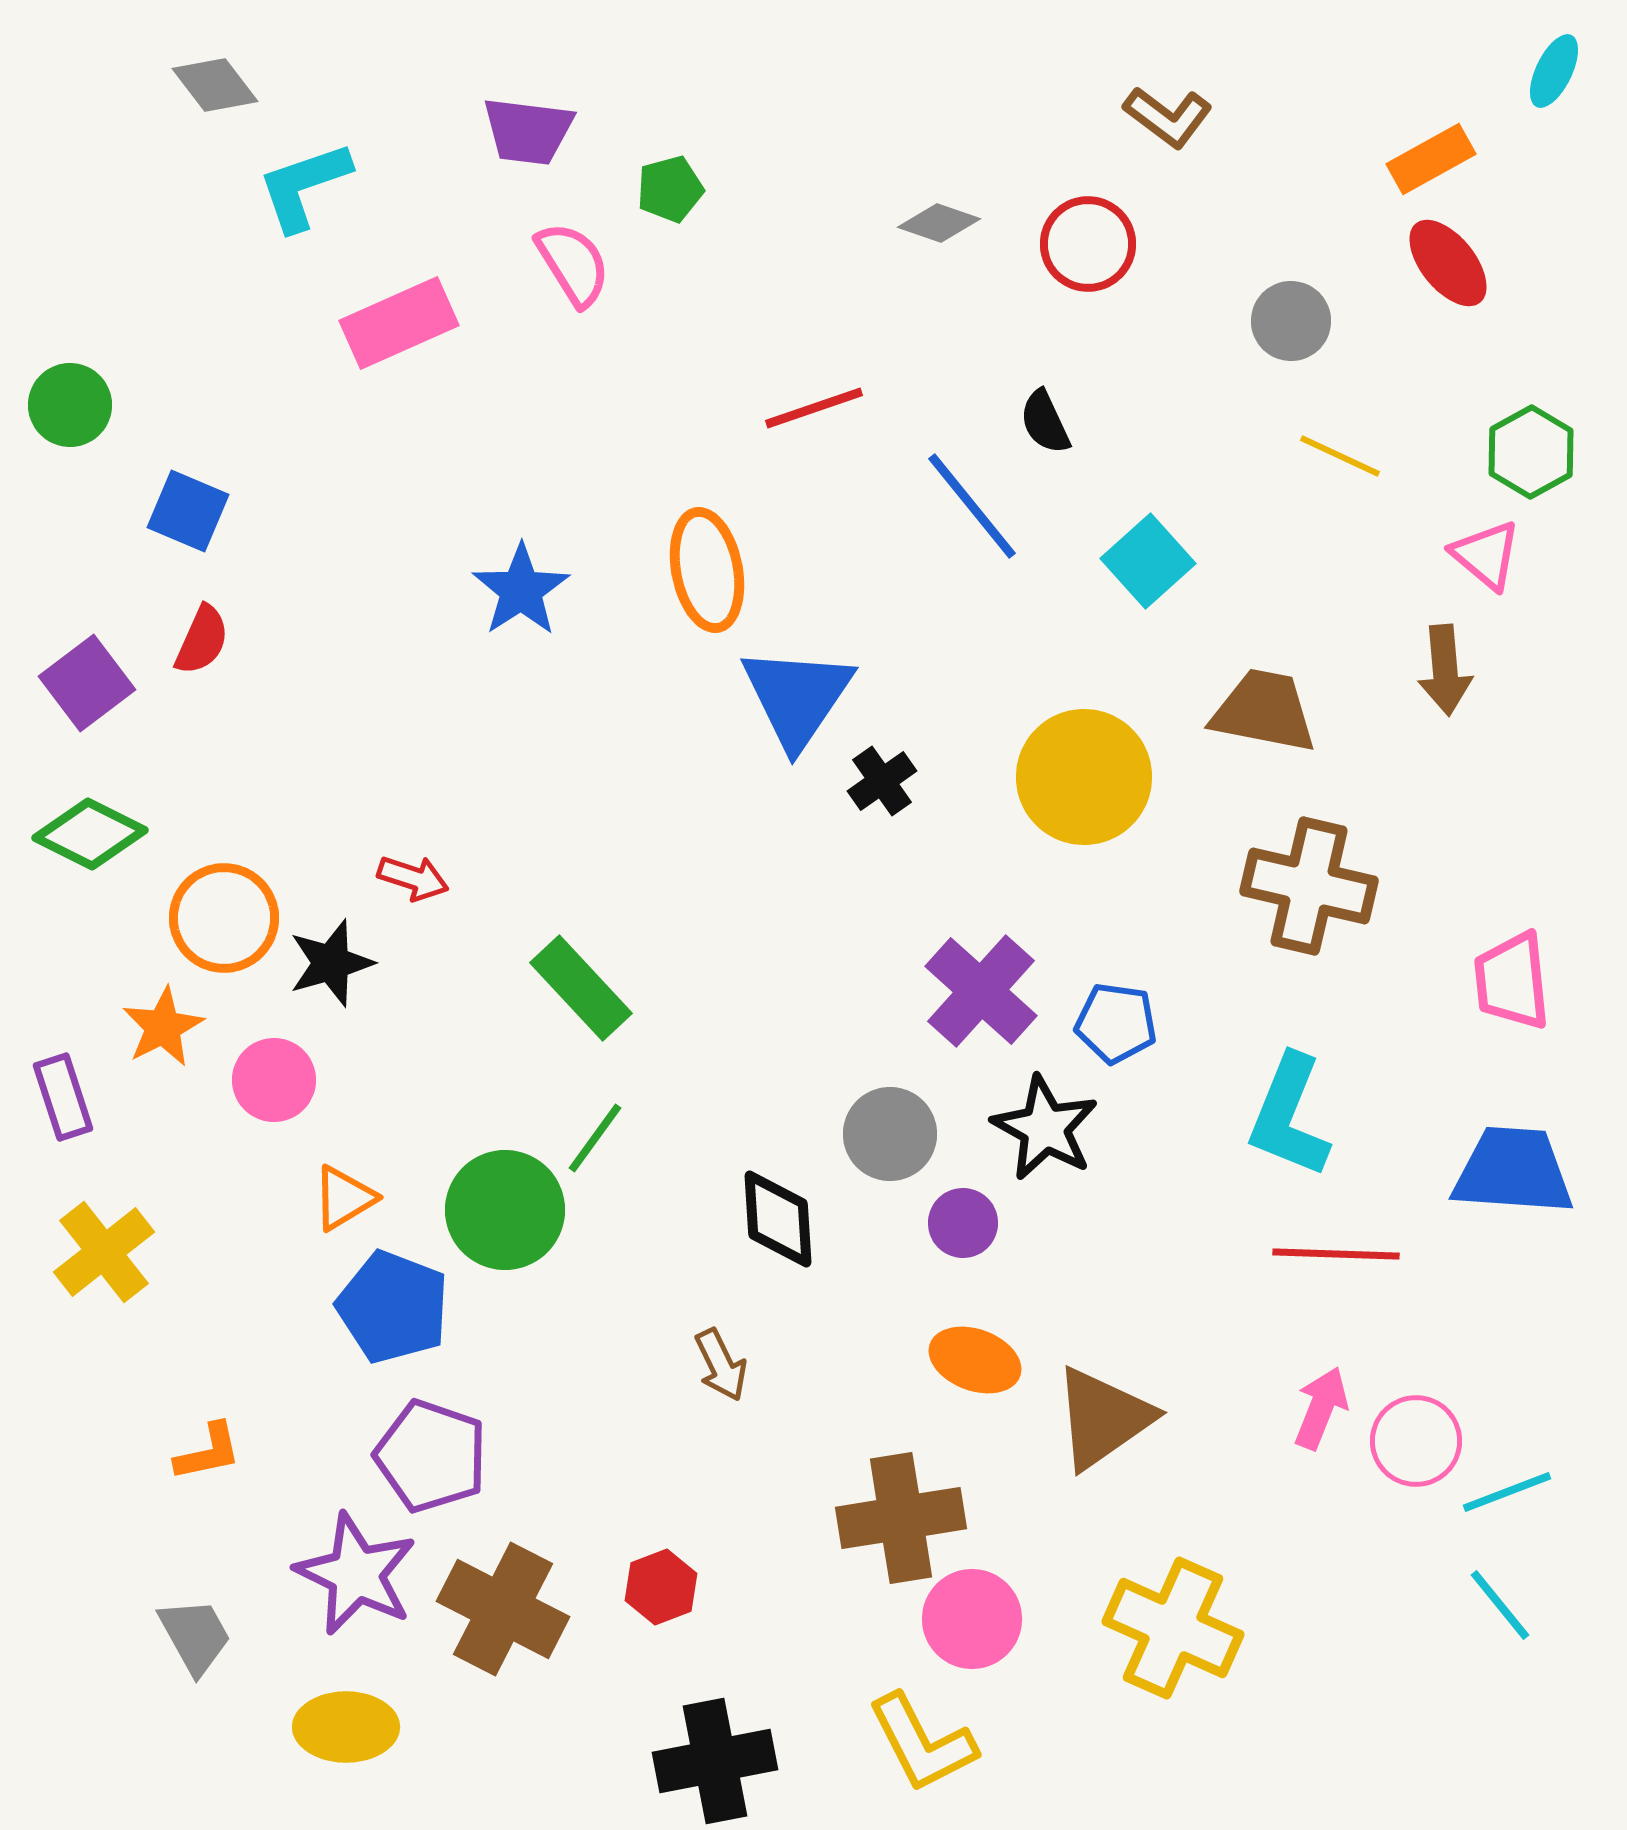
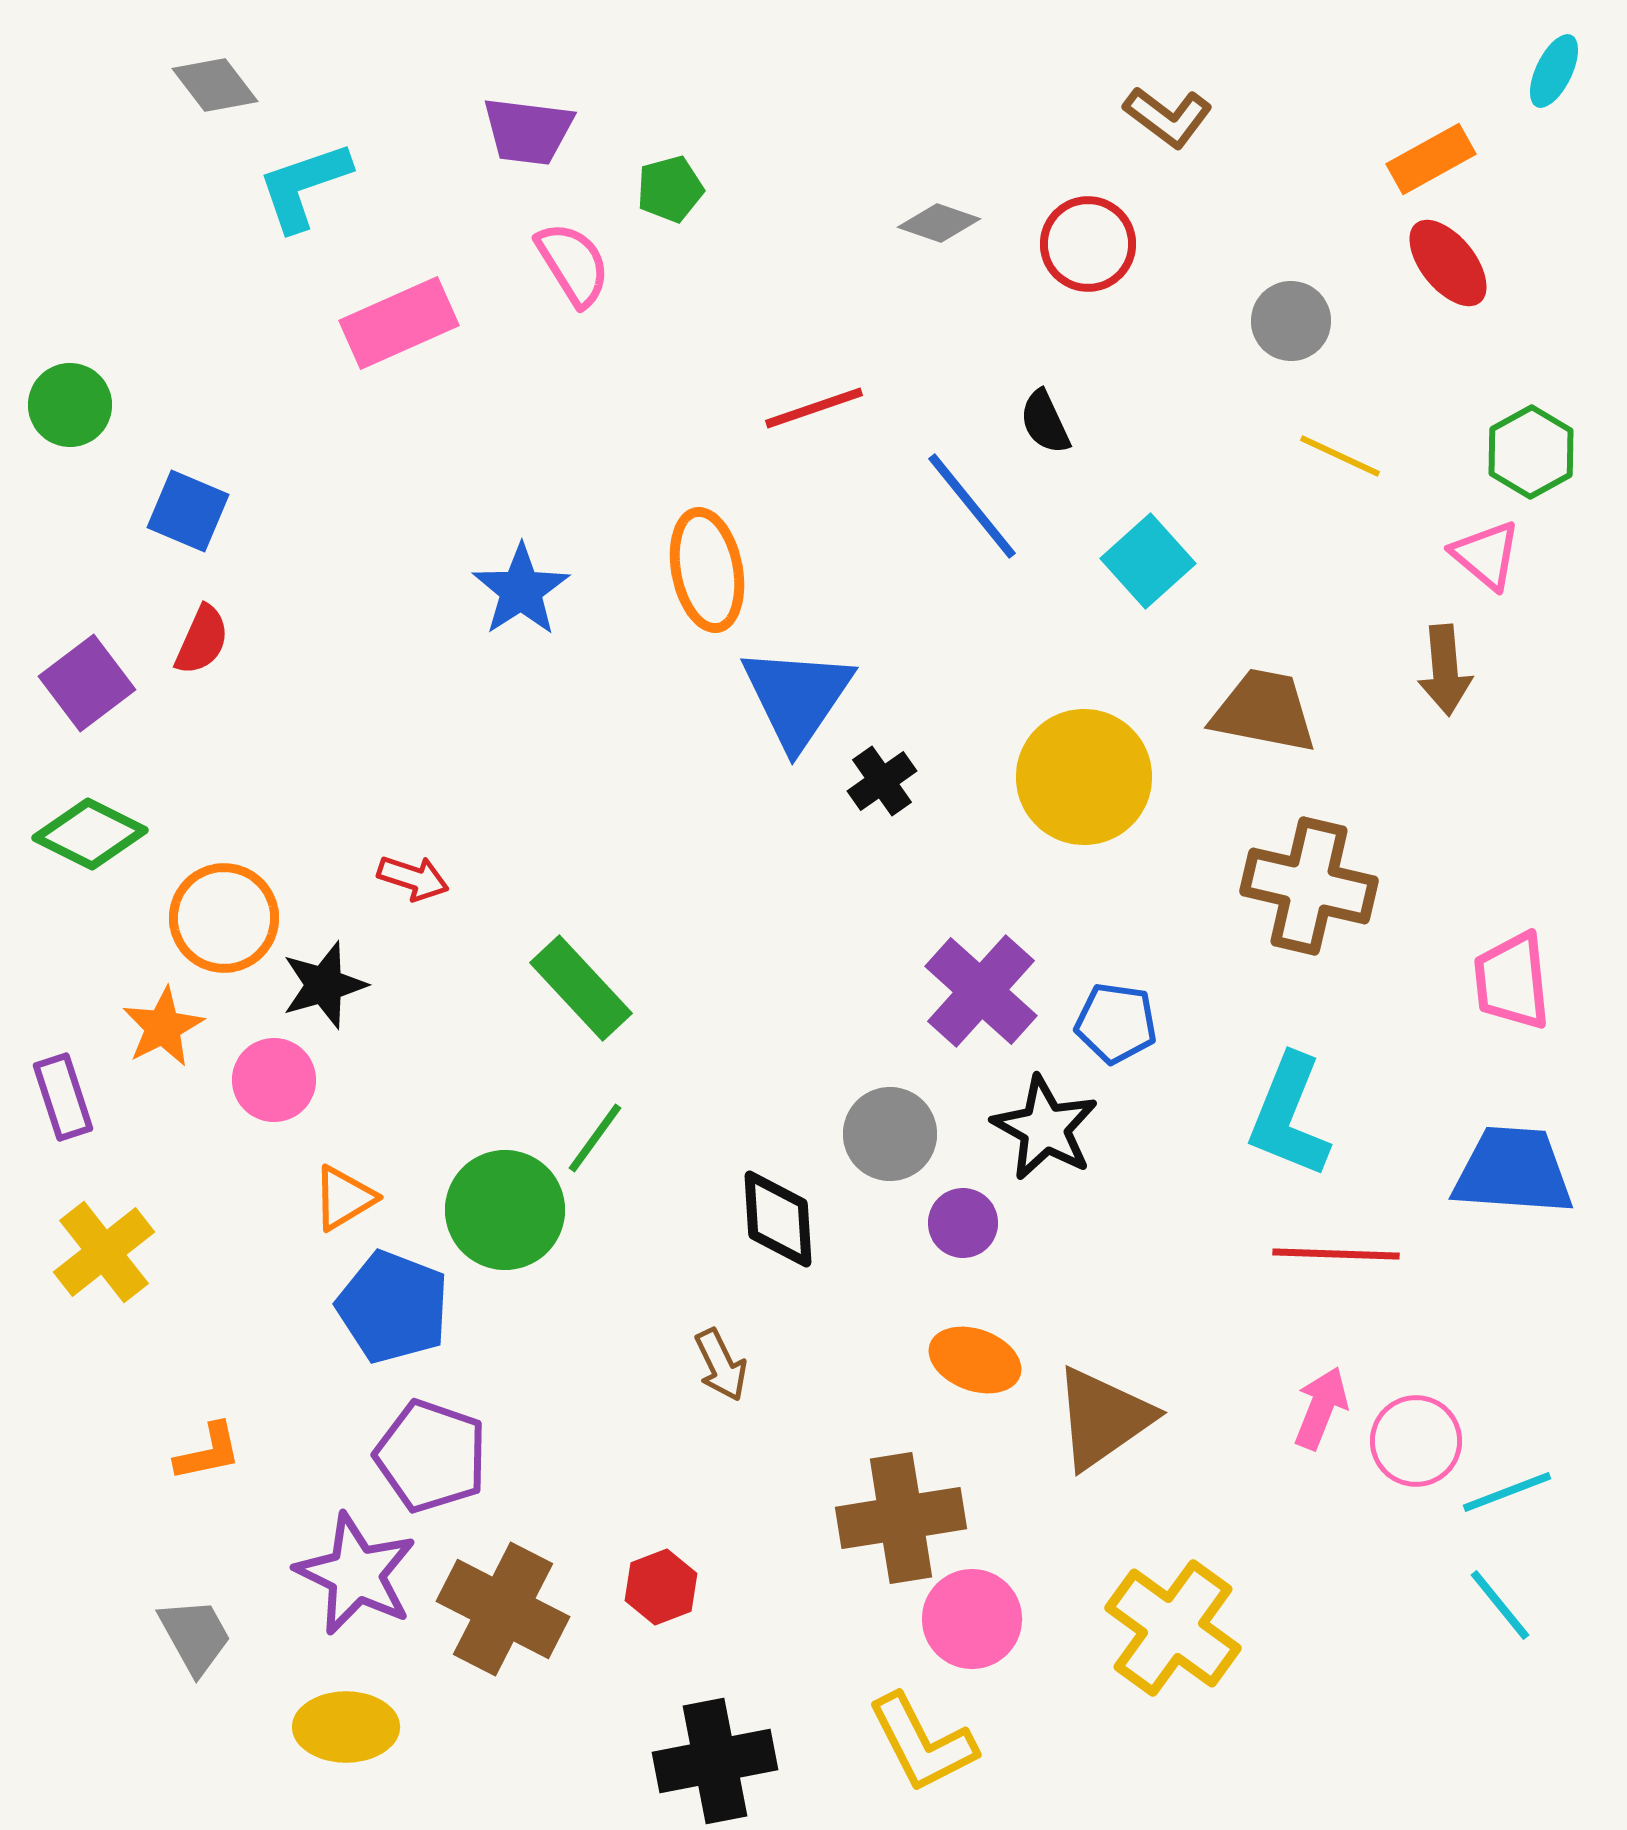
black star at (331, 963): moved 7 px left, 22 px down
yellow cross at (1173, 1628): rotated 12 degrees clockwise
